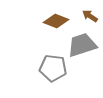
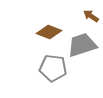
brown arrow: moved 1 px right
brown diamond: moved 7 px left, 11 px down
